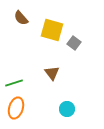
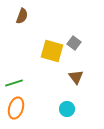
brown semicircle: moved 1 px right, 2 px up; rotated 119 degrees counterclockwise
yellow square: moved 21 px down
brown triangle: moved 24 px right, 4 px down
